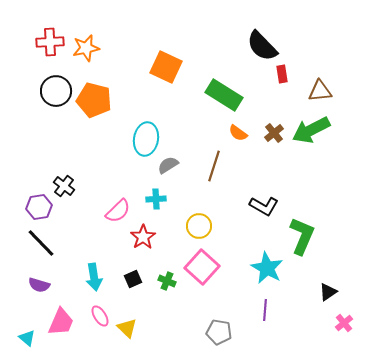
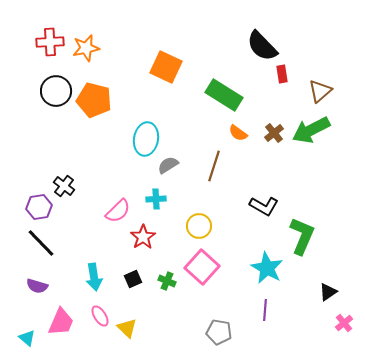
brown triangle: rotated 35 degrees counterclockwise
purple semicircle: moved 2 px left, 1 px down
